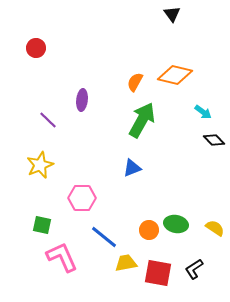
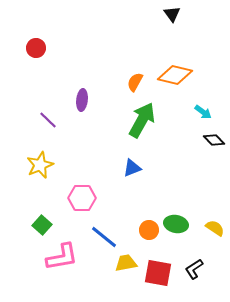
green square: rotated 30 degrees clockwise
pink L-shape: rotated 104 degrees clockwise
